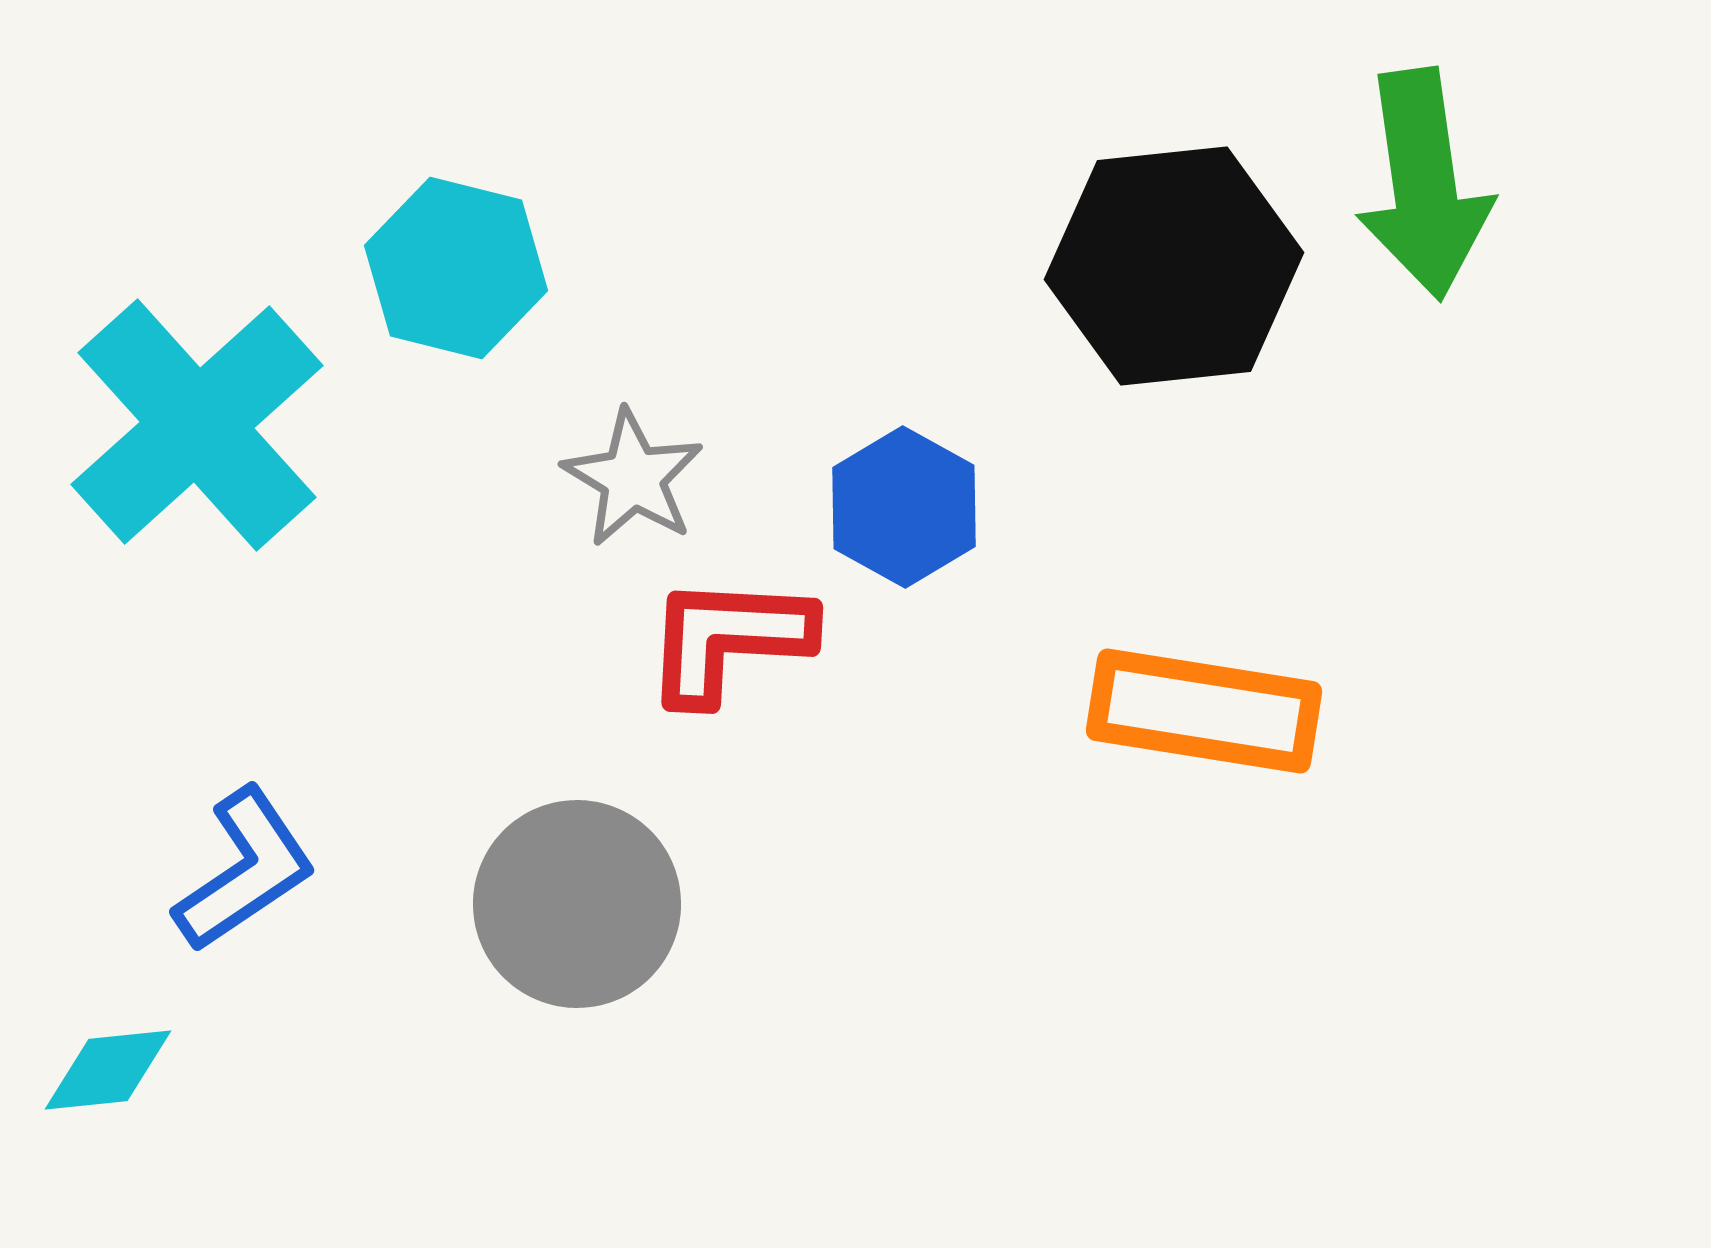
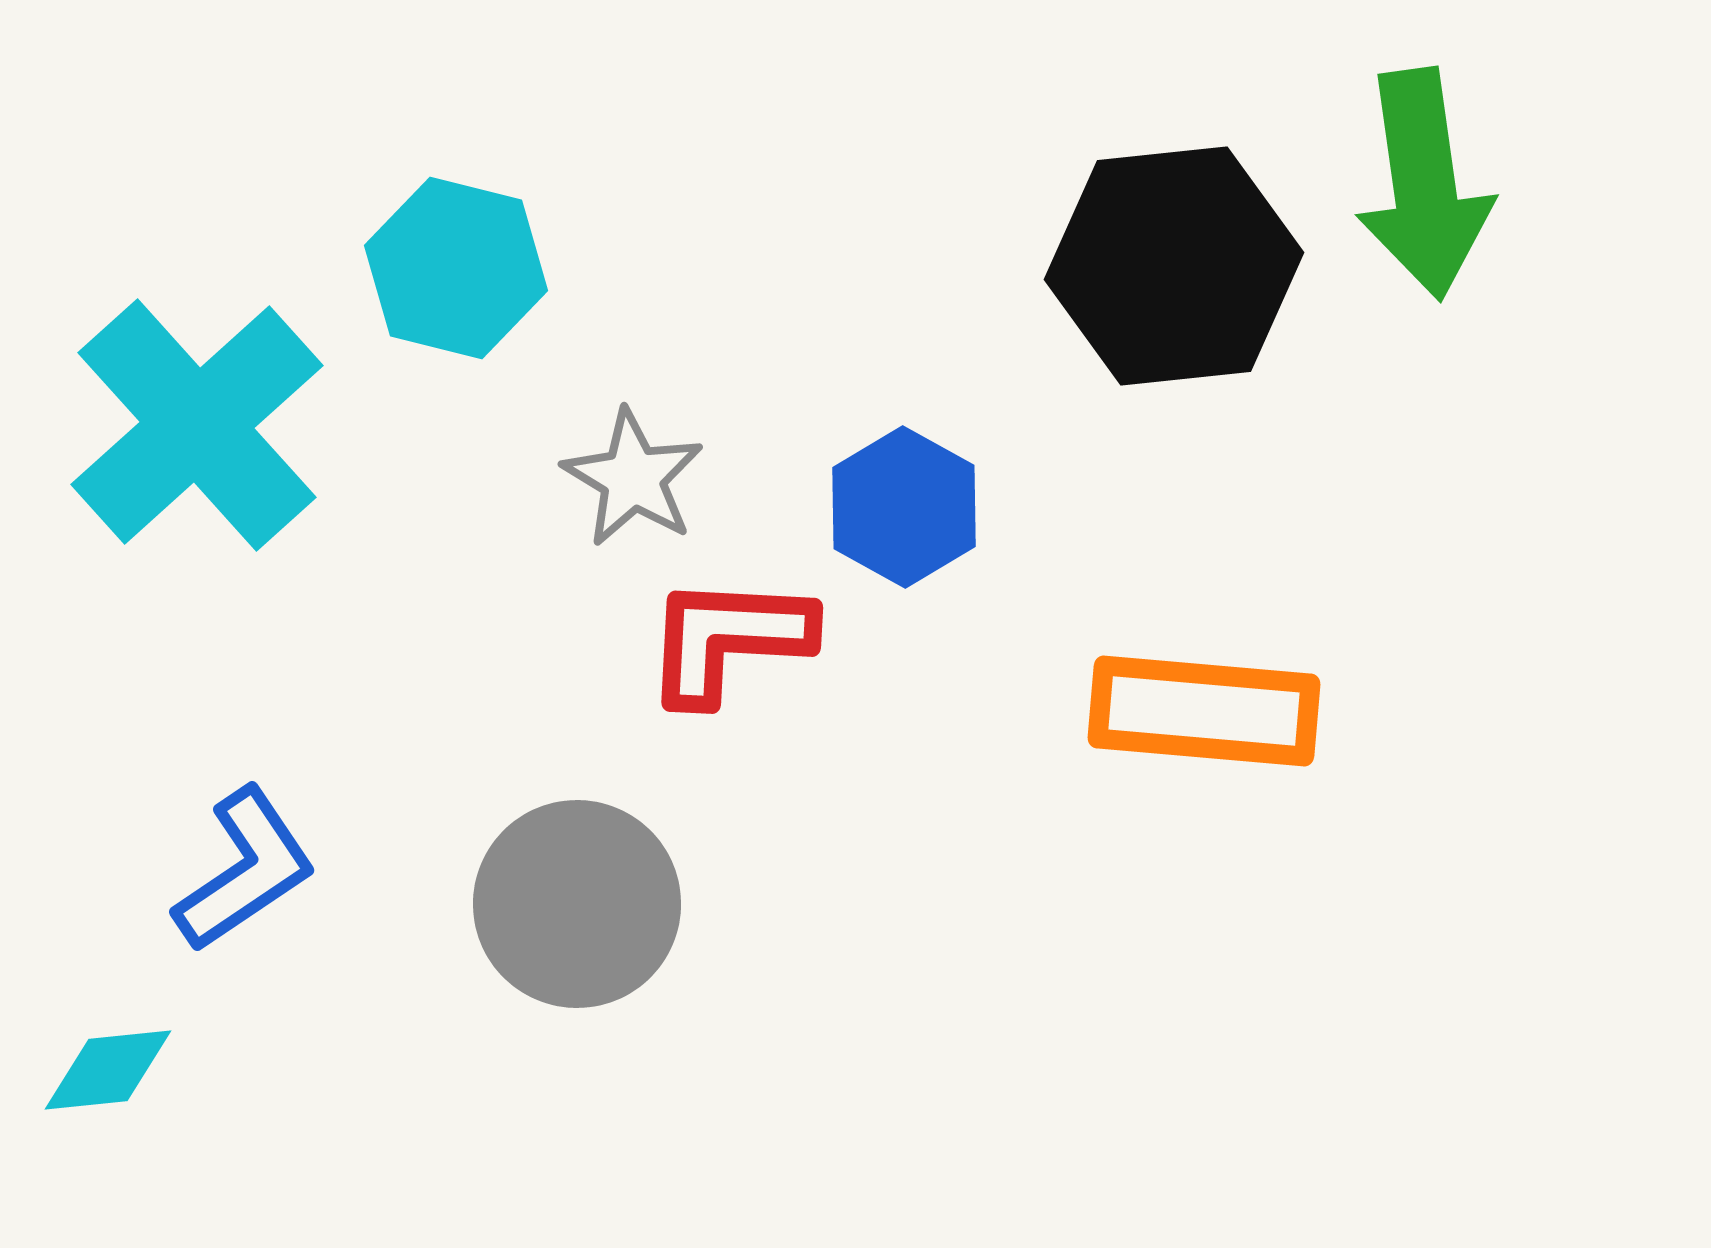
orange rectangle: rotated 4 degrees counterclockwise
